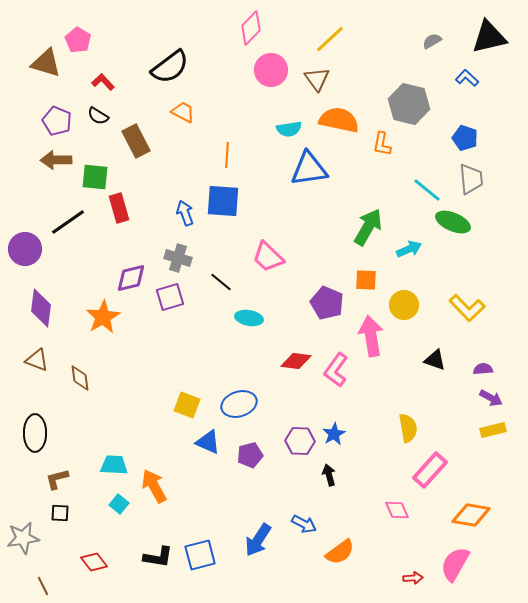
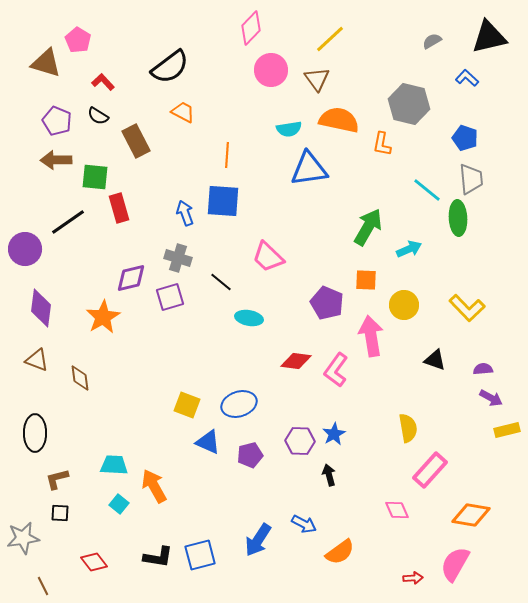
green ellipse at (453, 222): moved 5 px right, 4 px up; rotated 64 degrees clockwise
yellow rectangle at (493, 430): moved 14 px right
